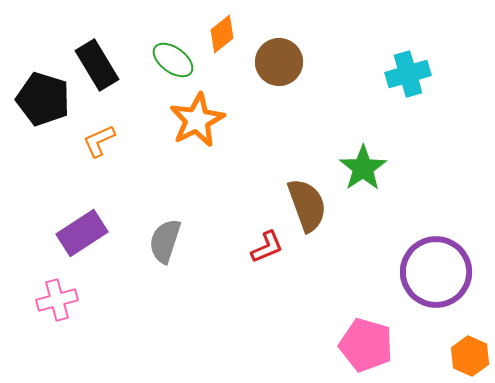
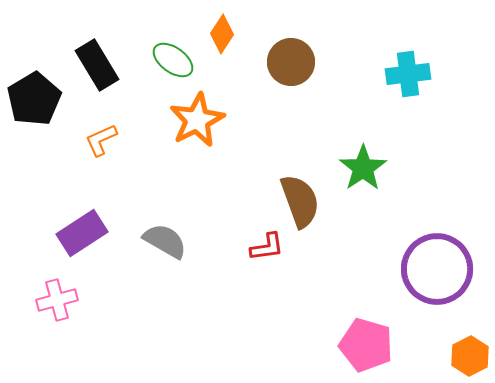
orange diamond: rotated 18 degrees counterclockwise
brown circle: moved 12 px right
cyan cross: rotated 9 degrees clockwise
black pentagon: moved 9 px left; rotated 24 degrees clockwise
orange L-shape: moved 2 px right, 1 px up
brown semicircle: moved 7 px left, 4 px up
gray semicircle: rotated 102 degrees clockwise
red L-shape: rotated 15 degrees clockwise
purple circle: moved 1 px right, 3 px up
orange hexagon: rotated 9 degrees clockwise
